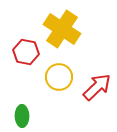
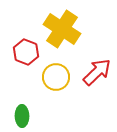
red hexagon: rotated 10 degrees clockwise
yellow circle: moved 3 px left
red arrow: moved 15 px up
